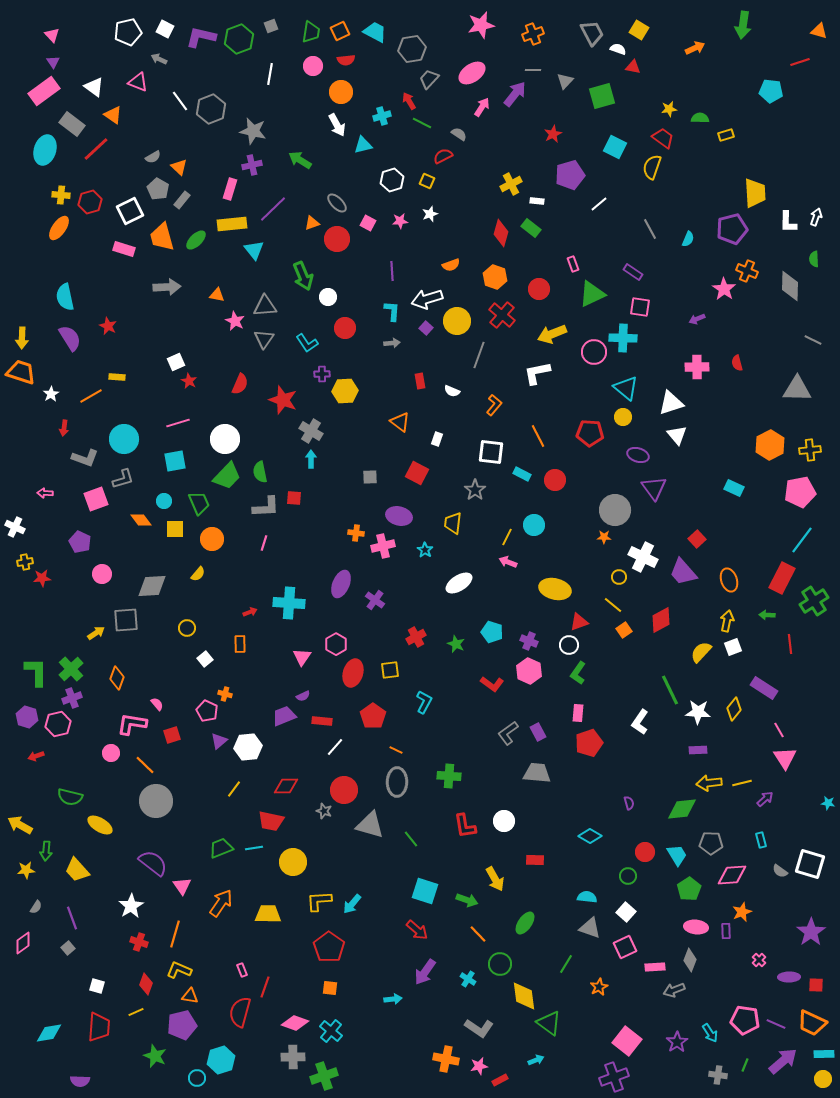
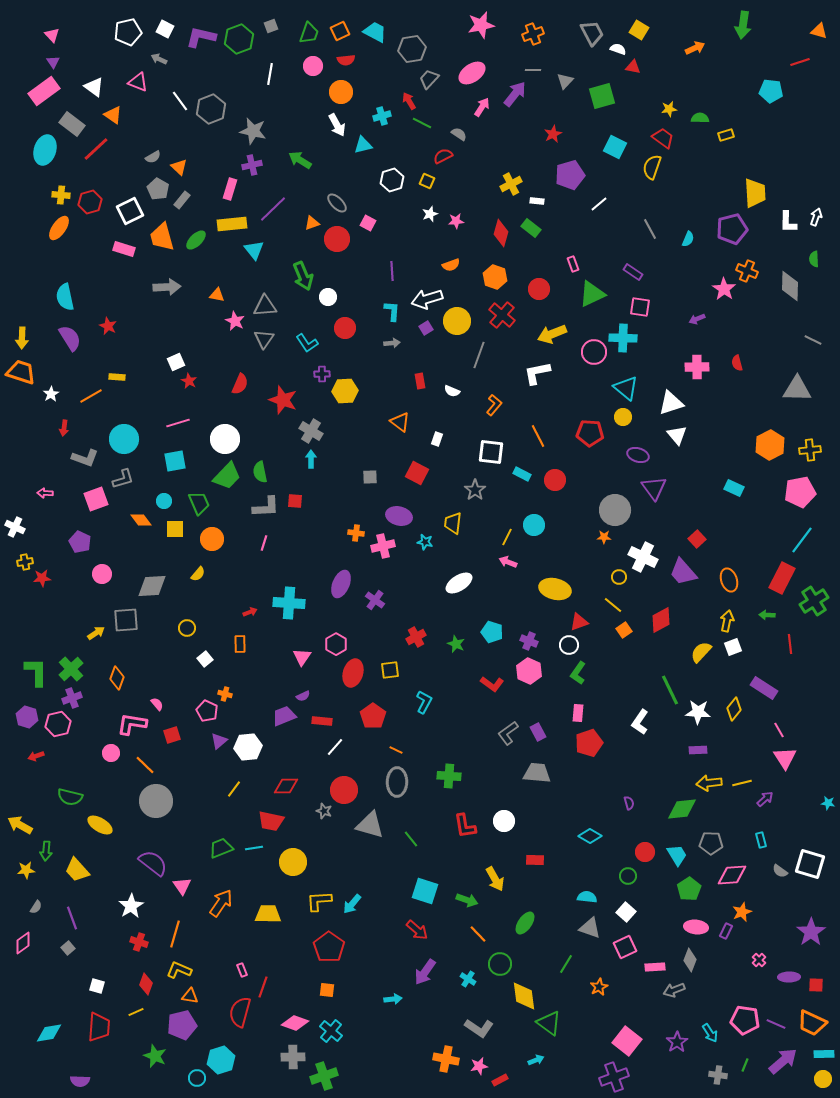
green trapezoid at (311, 32): moved 2 px left, 1 px down; rotated 10 degrees clockwise
pink star at (400, 221): moved 56 px right
purple square at (426, 328): rotated 16 degrees clockwise
red square at (294, 498): moved 1 px right, 3 px down
cyan star at (425, 550): moved 8 px up; rotated 21 degrees counterclockwise
purple rectangle at (726, 931): rotated 28 degrees clockwise
red line at (265, 987): moved 2 px left
orange square at (330, 988): moved 3 px left, 2 px down
